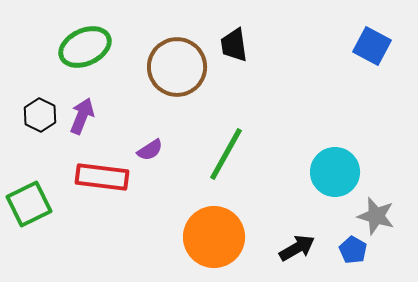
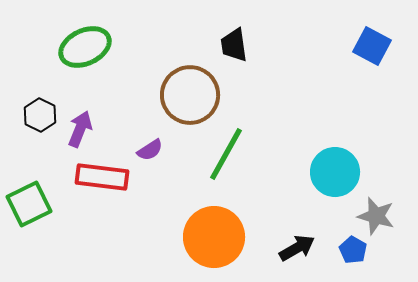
brown circle: moved 13 px right, 28 px down
purple arrow: moved 2 px left, 13 px down
